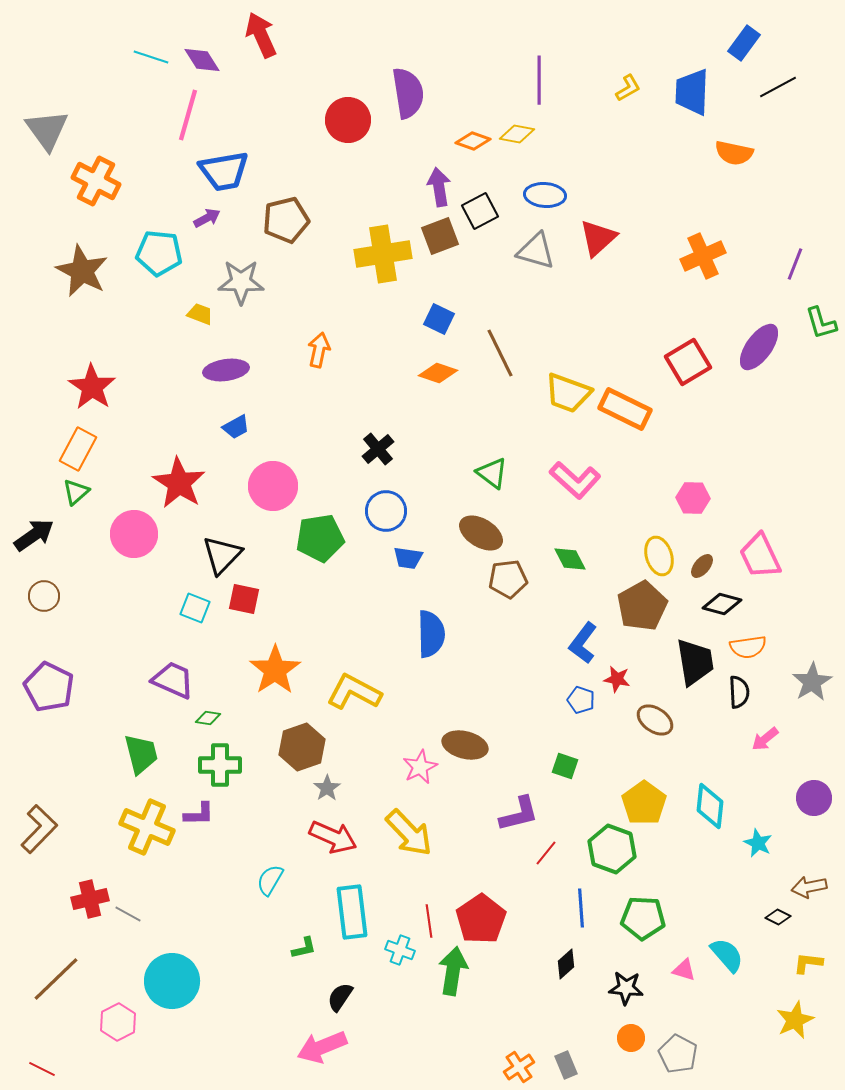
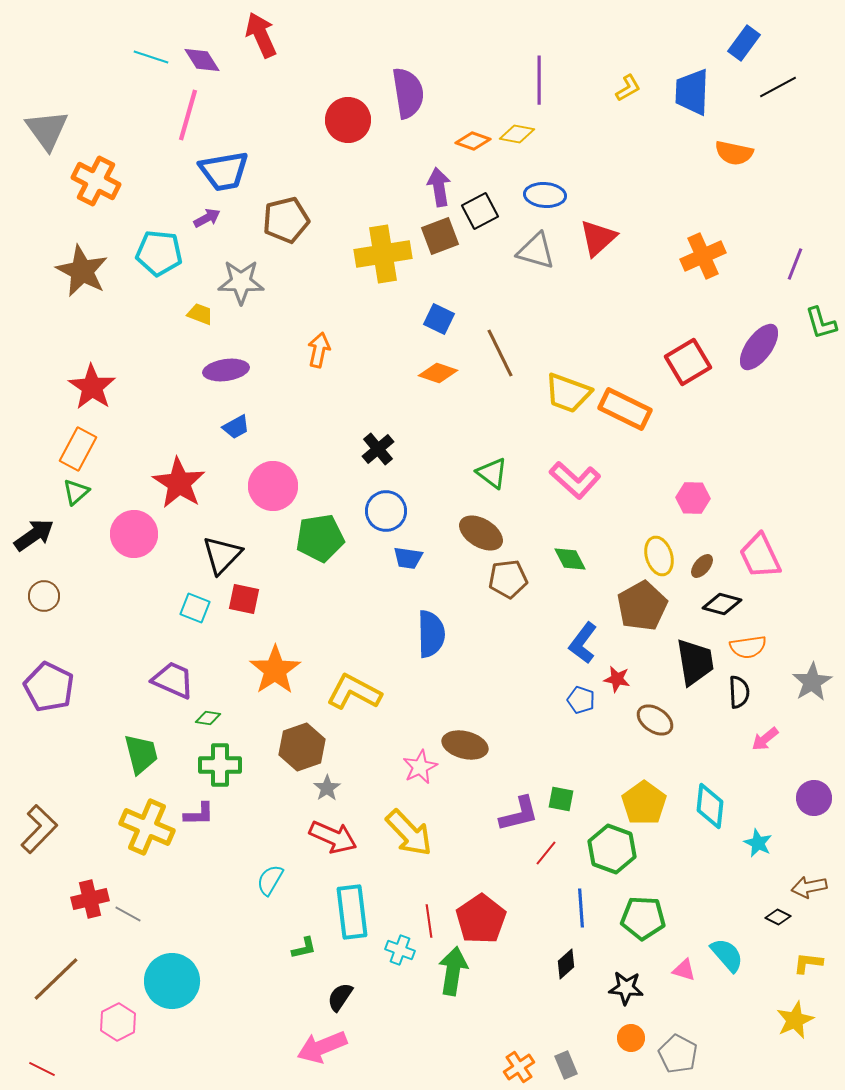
green square at (565, 766): moved 4 px left, 33 px down; rotated 8 degrees counterclockwise
